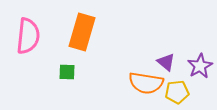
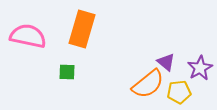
orange rectangle: moved 3 px up
pink semicircle: rotated 84 degrees counterclockwise
purple star: moved 2 px down
orange semicircle: moved 2 px right, 1 px down; rotated 48 degrees counterclockwise
yellow pentagon: moved 2 px right
